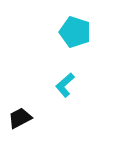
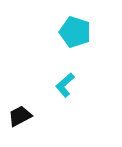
black trapezoid: moved 2 px up
